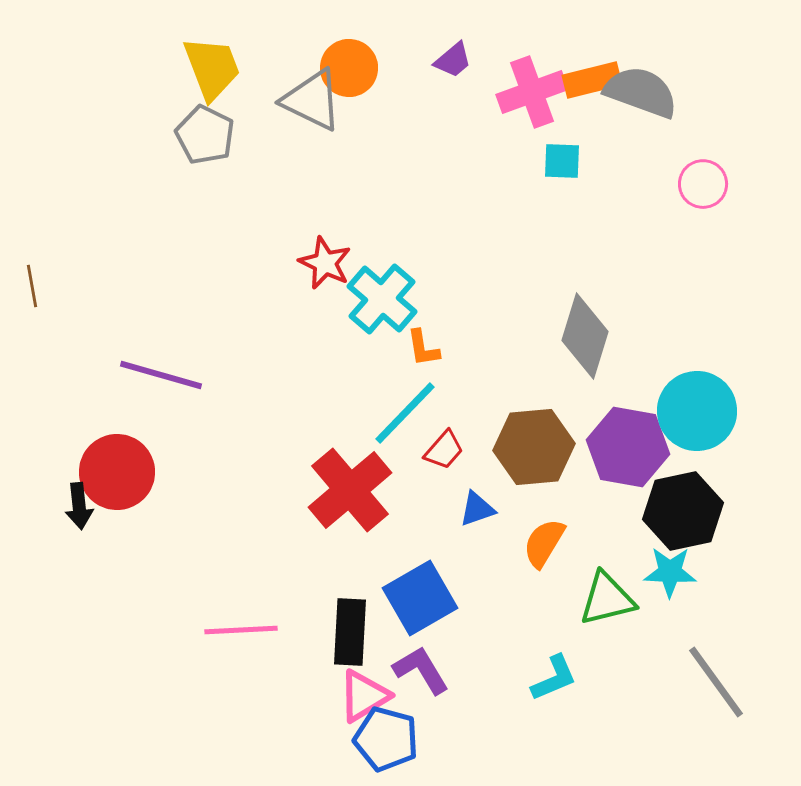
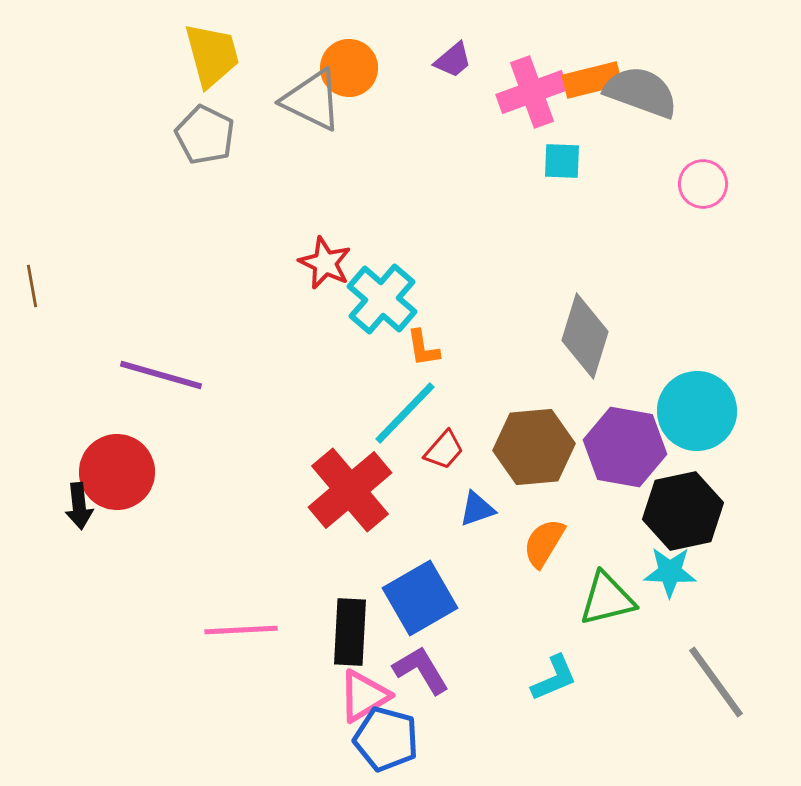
yellow trapezoid: moved 13 px up; rotated 6 degrees clockwise
purple hexagon: moved 3 px left
